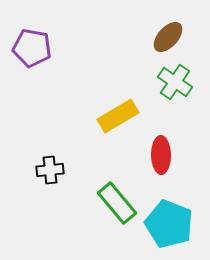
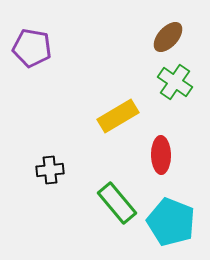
cyan pentagon: moved 2 px right, 2 px up
